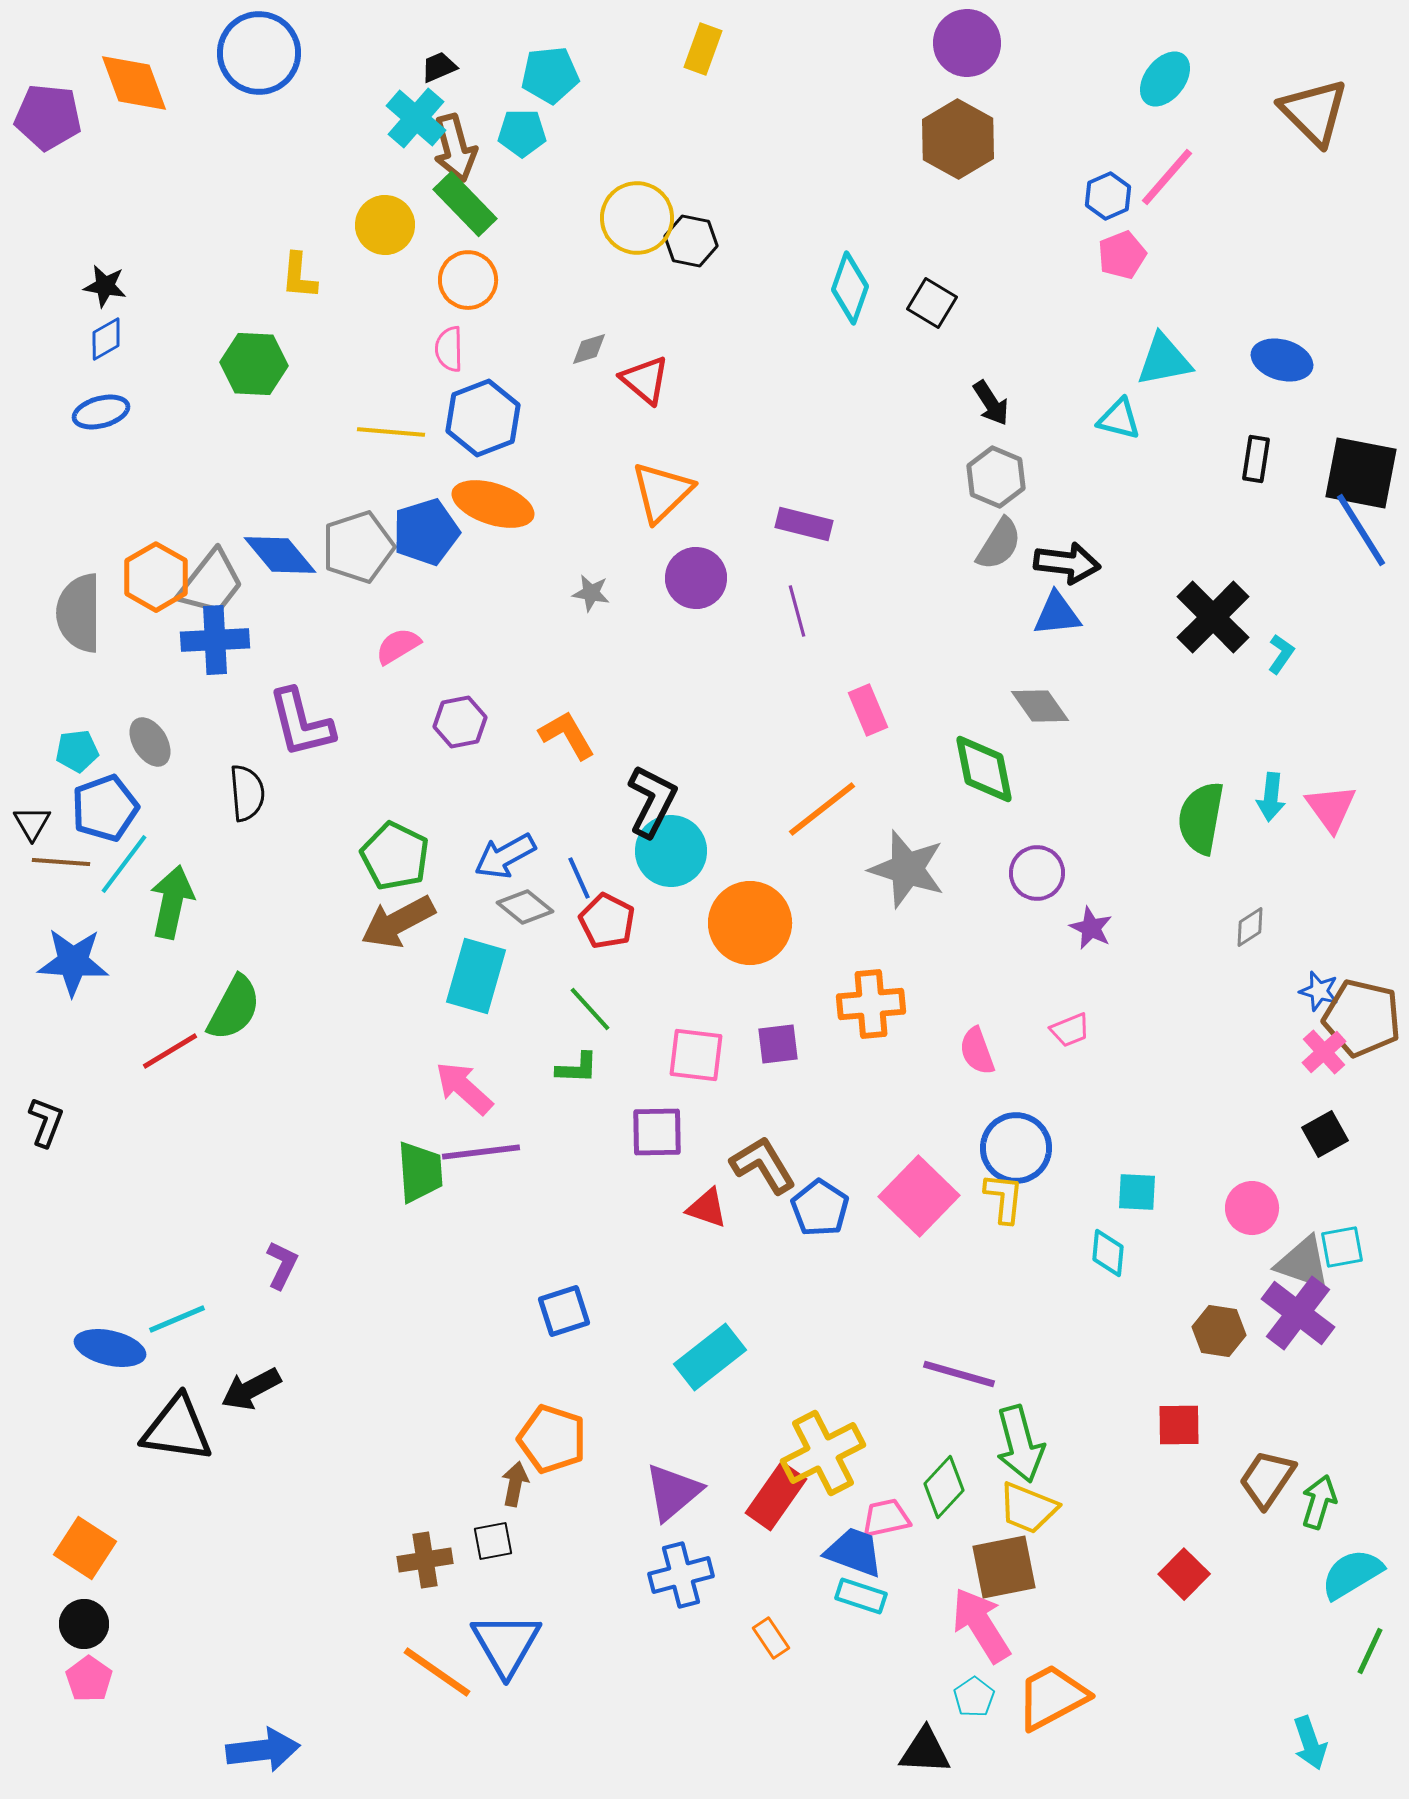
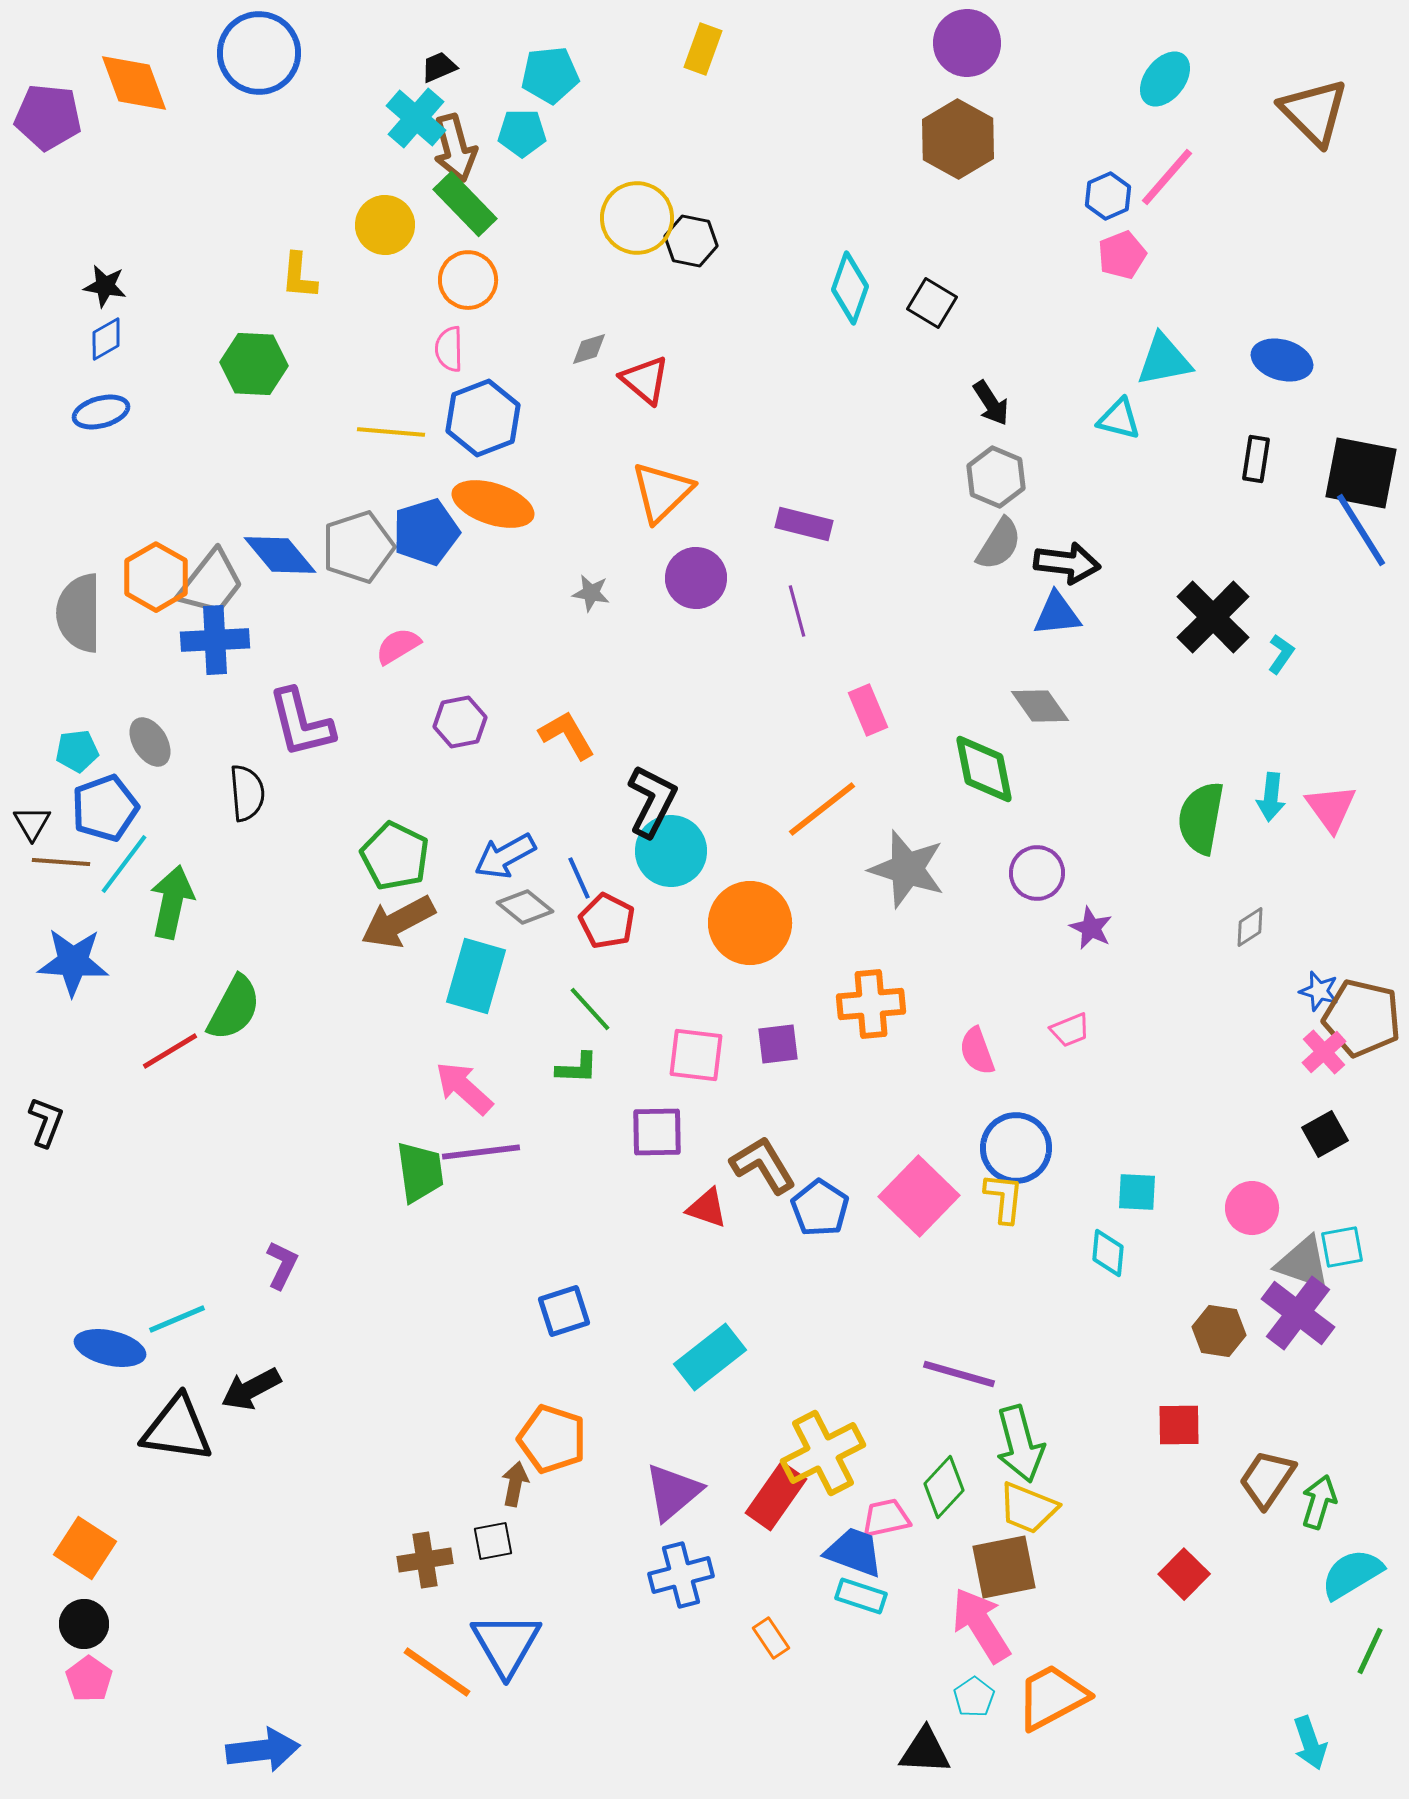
green trapezoid at (420, 1172): rotated 4 degrees counterclockwise
